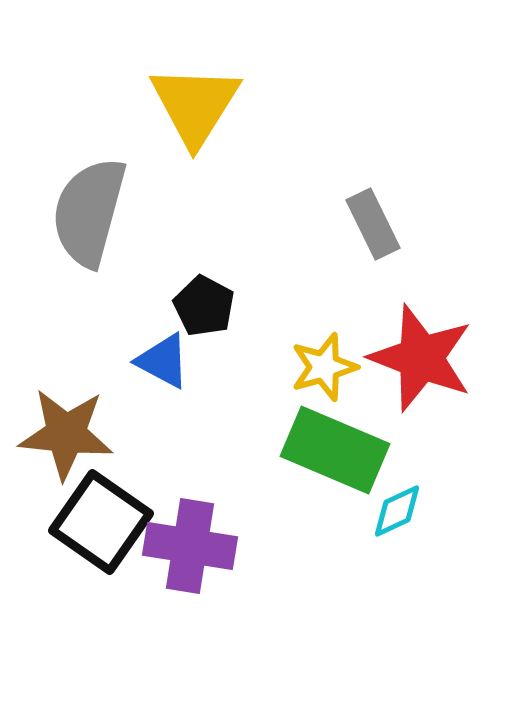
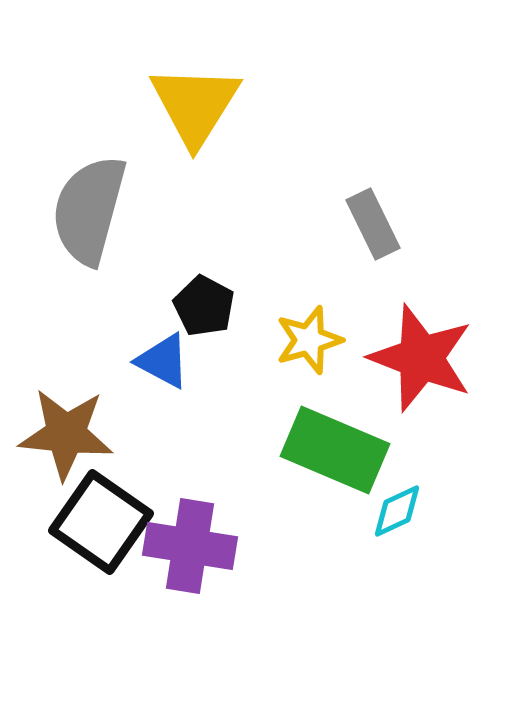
gray semicircle: moved 2 px up
yellow star: moved 15 px left, 27 px up
